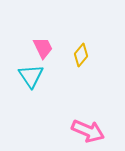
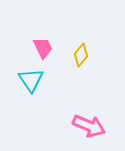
cyan triangle: moved 4 px down
pink arrow: moved 1 px right, 5 px up
